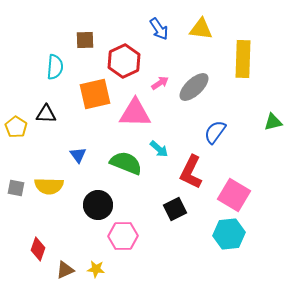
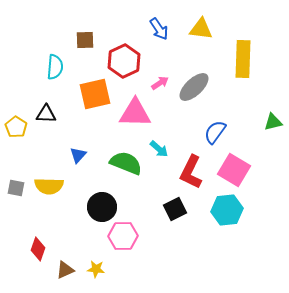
blue triangle: rotated 18 degrees clockwise
pink square: moved 25 px up
black circle: moved 4 px right, 2 px down
cyan hexagon: moved 2 px left, 24 px up
